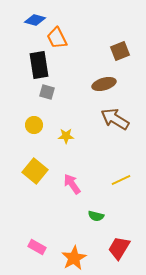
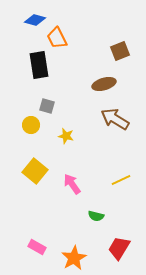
gray square: moved 14 px down
yellow circle: moved 3 px left
yellow star: rotated 14 degrees clockwise
